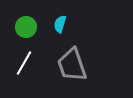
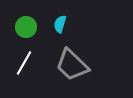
gray trapezoid: rotated 27 degrees counterclockwise
